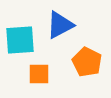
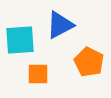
orange pentagon: moved 2 px right
orange square: moved 1 px left
